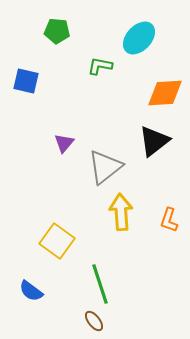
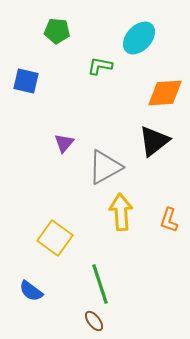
gray triangle: rotated 9 degrees clockwise
yellow square: moved 2 px left, 3 px up
